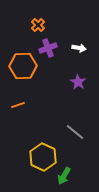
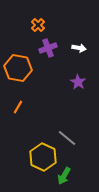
orange hexagon: moved 5 px left, 2 px down; rotated 12 degrees clockwise
orange line: moved 2 px down; rotated 40 degrees counterclockwise
gray line: moved 8 px left, 6 px down
